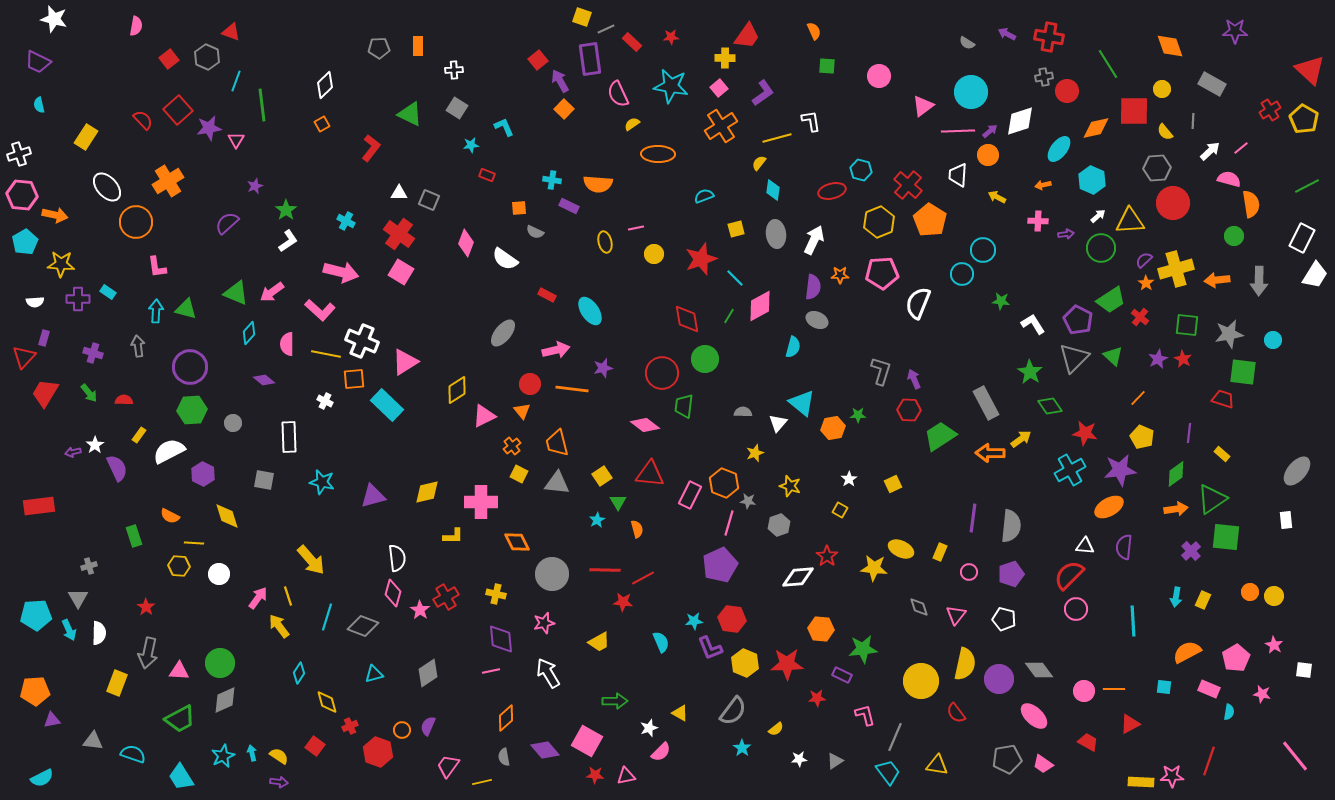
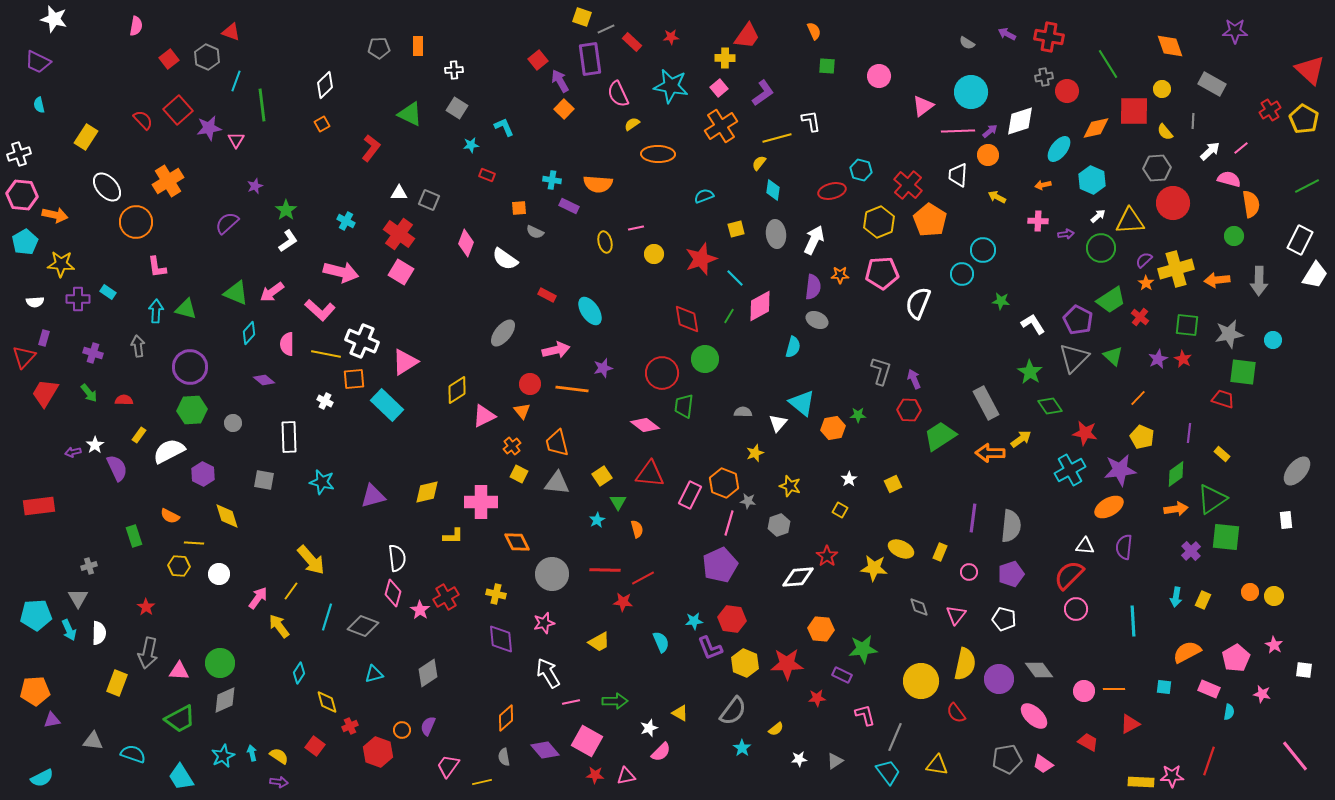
white rectangle at (1302, 238): moved 2 px left, 2 px down
yellow line at (288, 596): moved 3 px right, 5 px up; rotated 54 degrees clockwise
pink line at (491, 671): moved 80 px right, 31 px down
